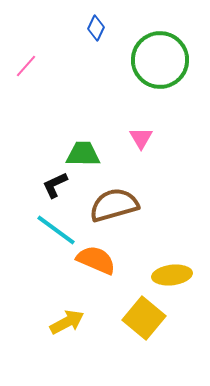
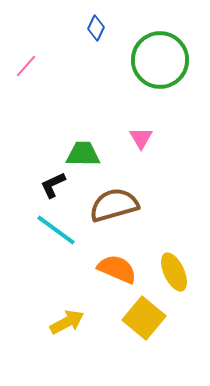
black L-shape: moved 2 px left
orange semicircle: moved 21 px right, 9 px down
yellow ellipse: moved 2 px right, 3 px up; rotated 72 degrees clockwise
